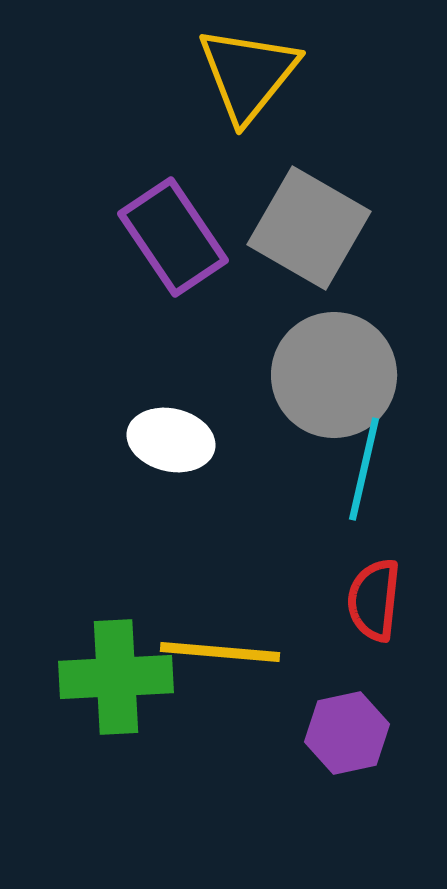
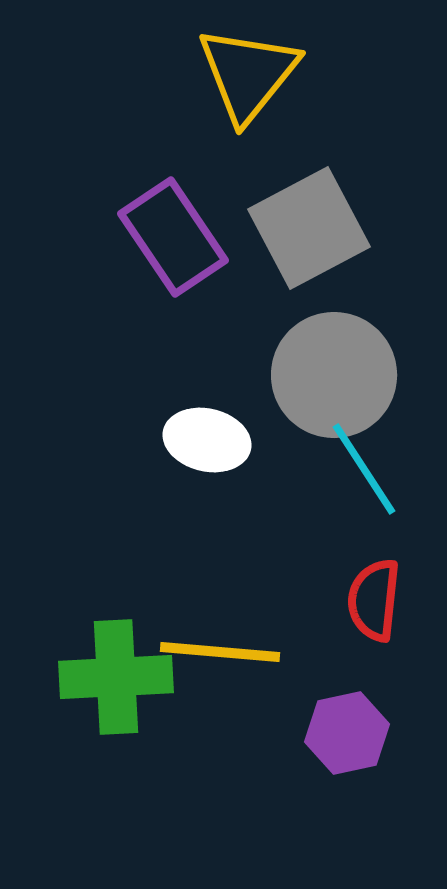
gray square: rotated 32 degrees clockwise
white ellipse: moved 36 px right
cyan line: rotated 46 degrees counterclockwise
